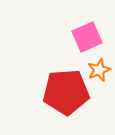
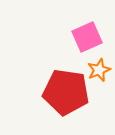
red pentagon: rotated 12 degrees clockwise
